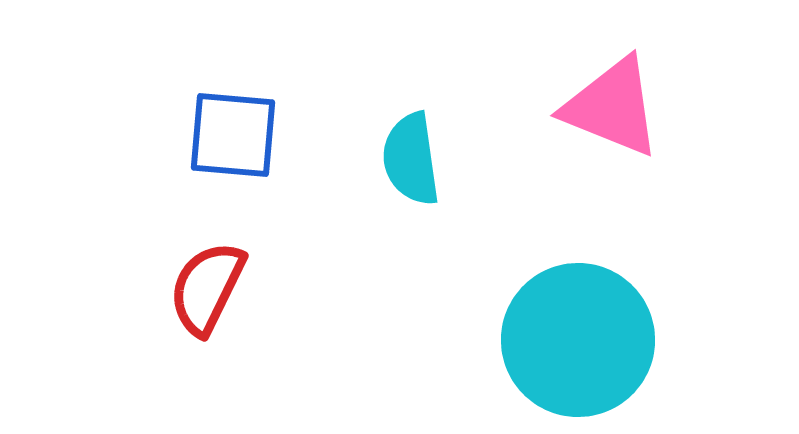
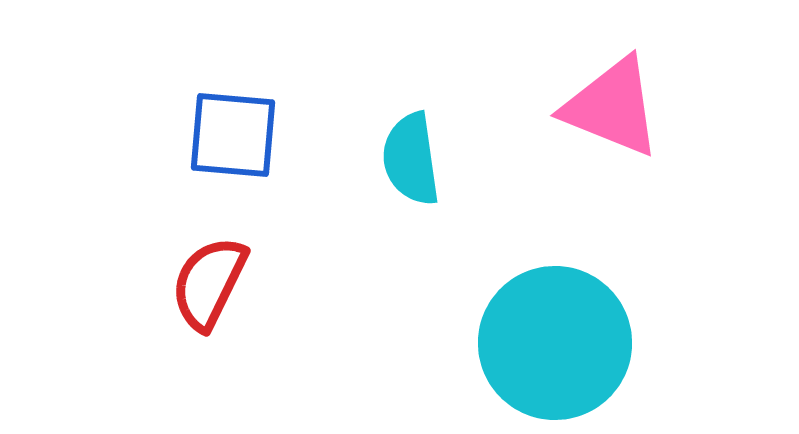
red semicircle: moved 2 px right, 5 px up
cyan circle: moved 23 px left, 3 px down
